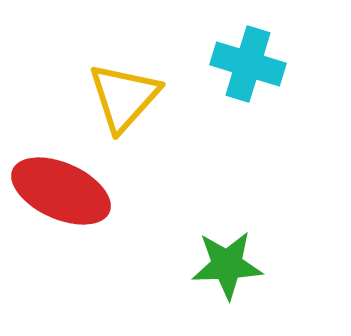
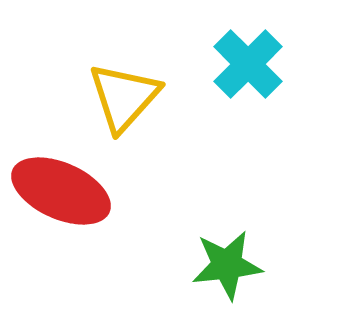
cyan cross: rotated 28 degrees clockwise
green star: rotated 4 degrees counterclockwise
